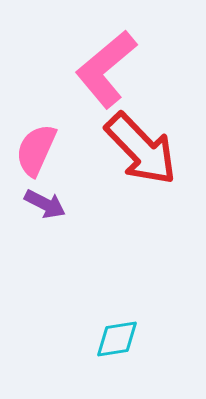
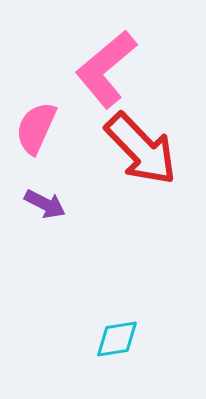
pink semicircle: moved 22 px up
